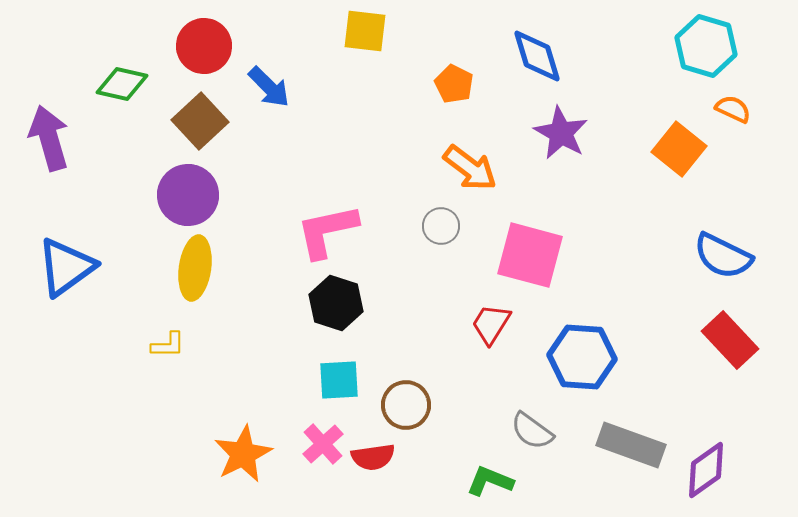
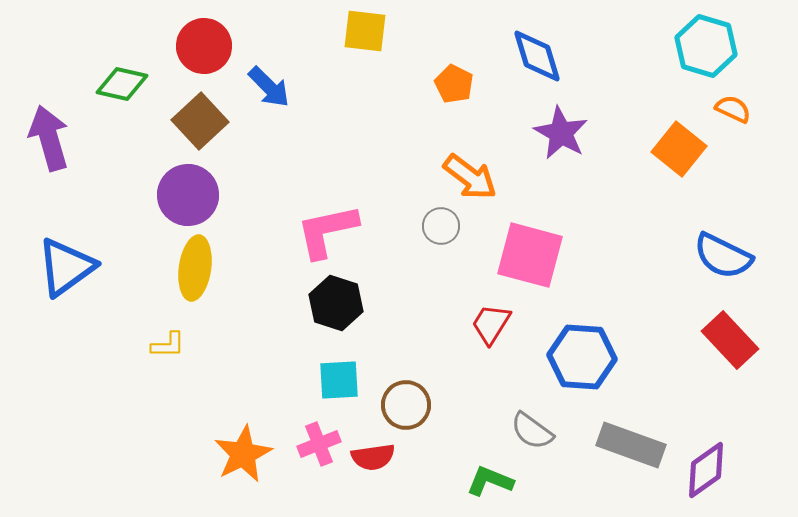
orange arrow: moved 9 px down
pink cross: moved 4 px left; rotated 21 degrees clockwise
